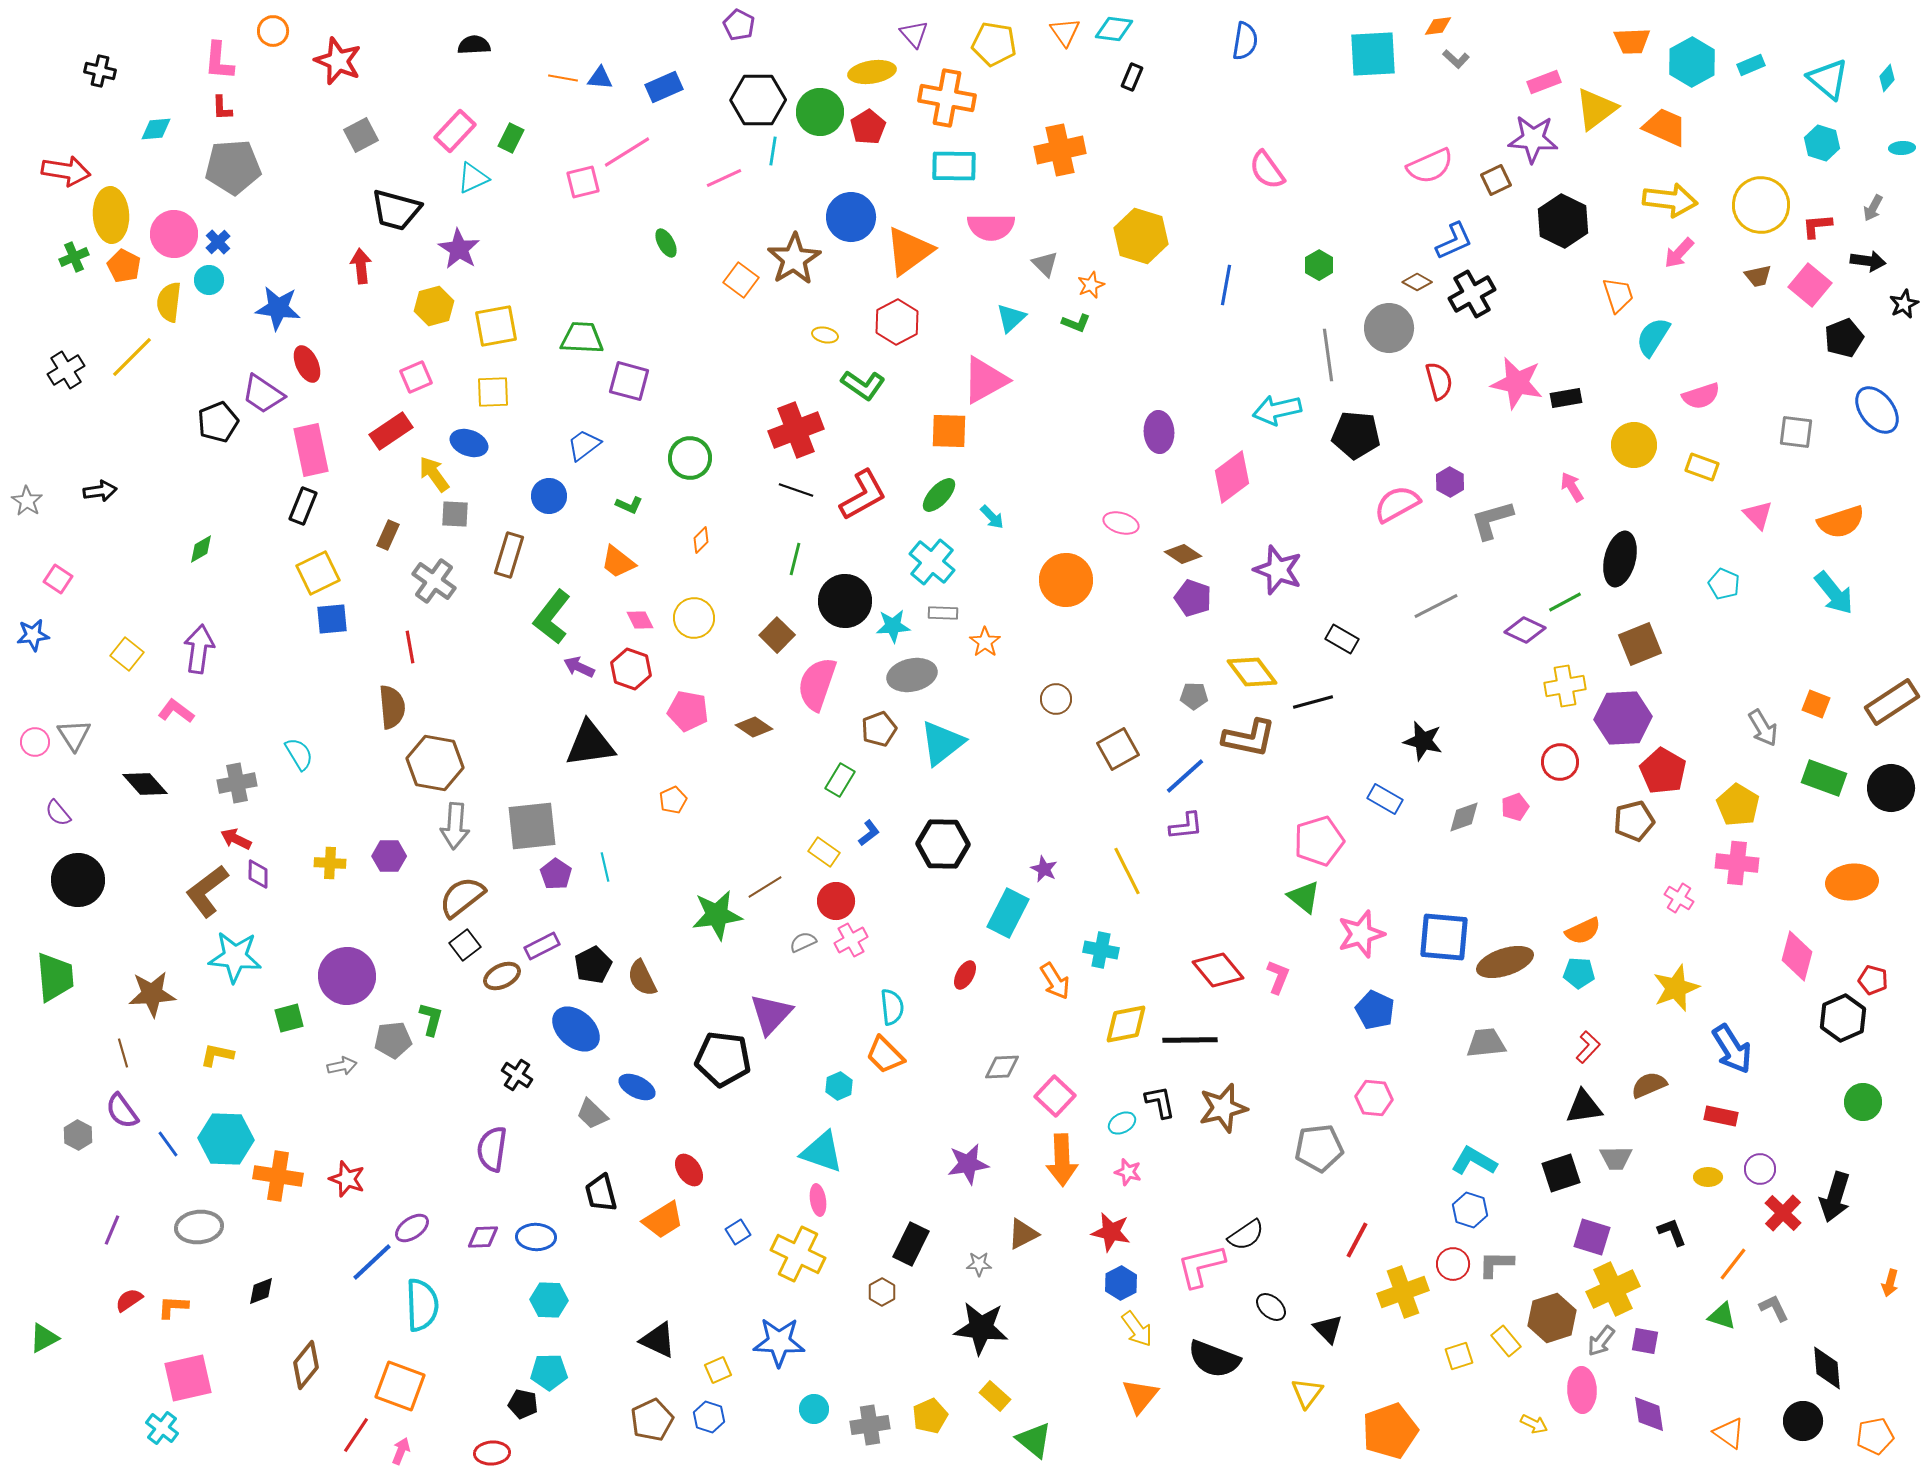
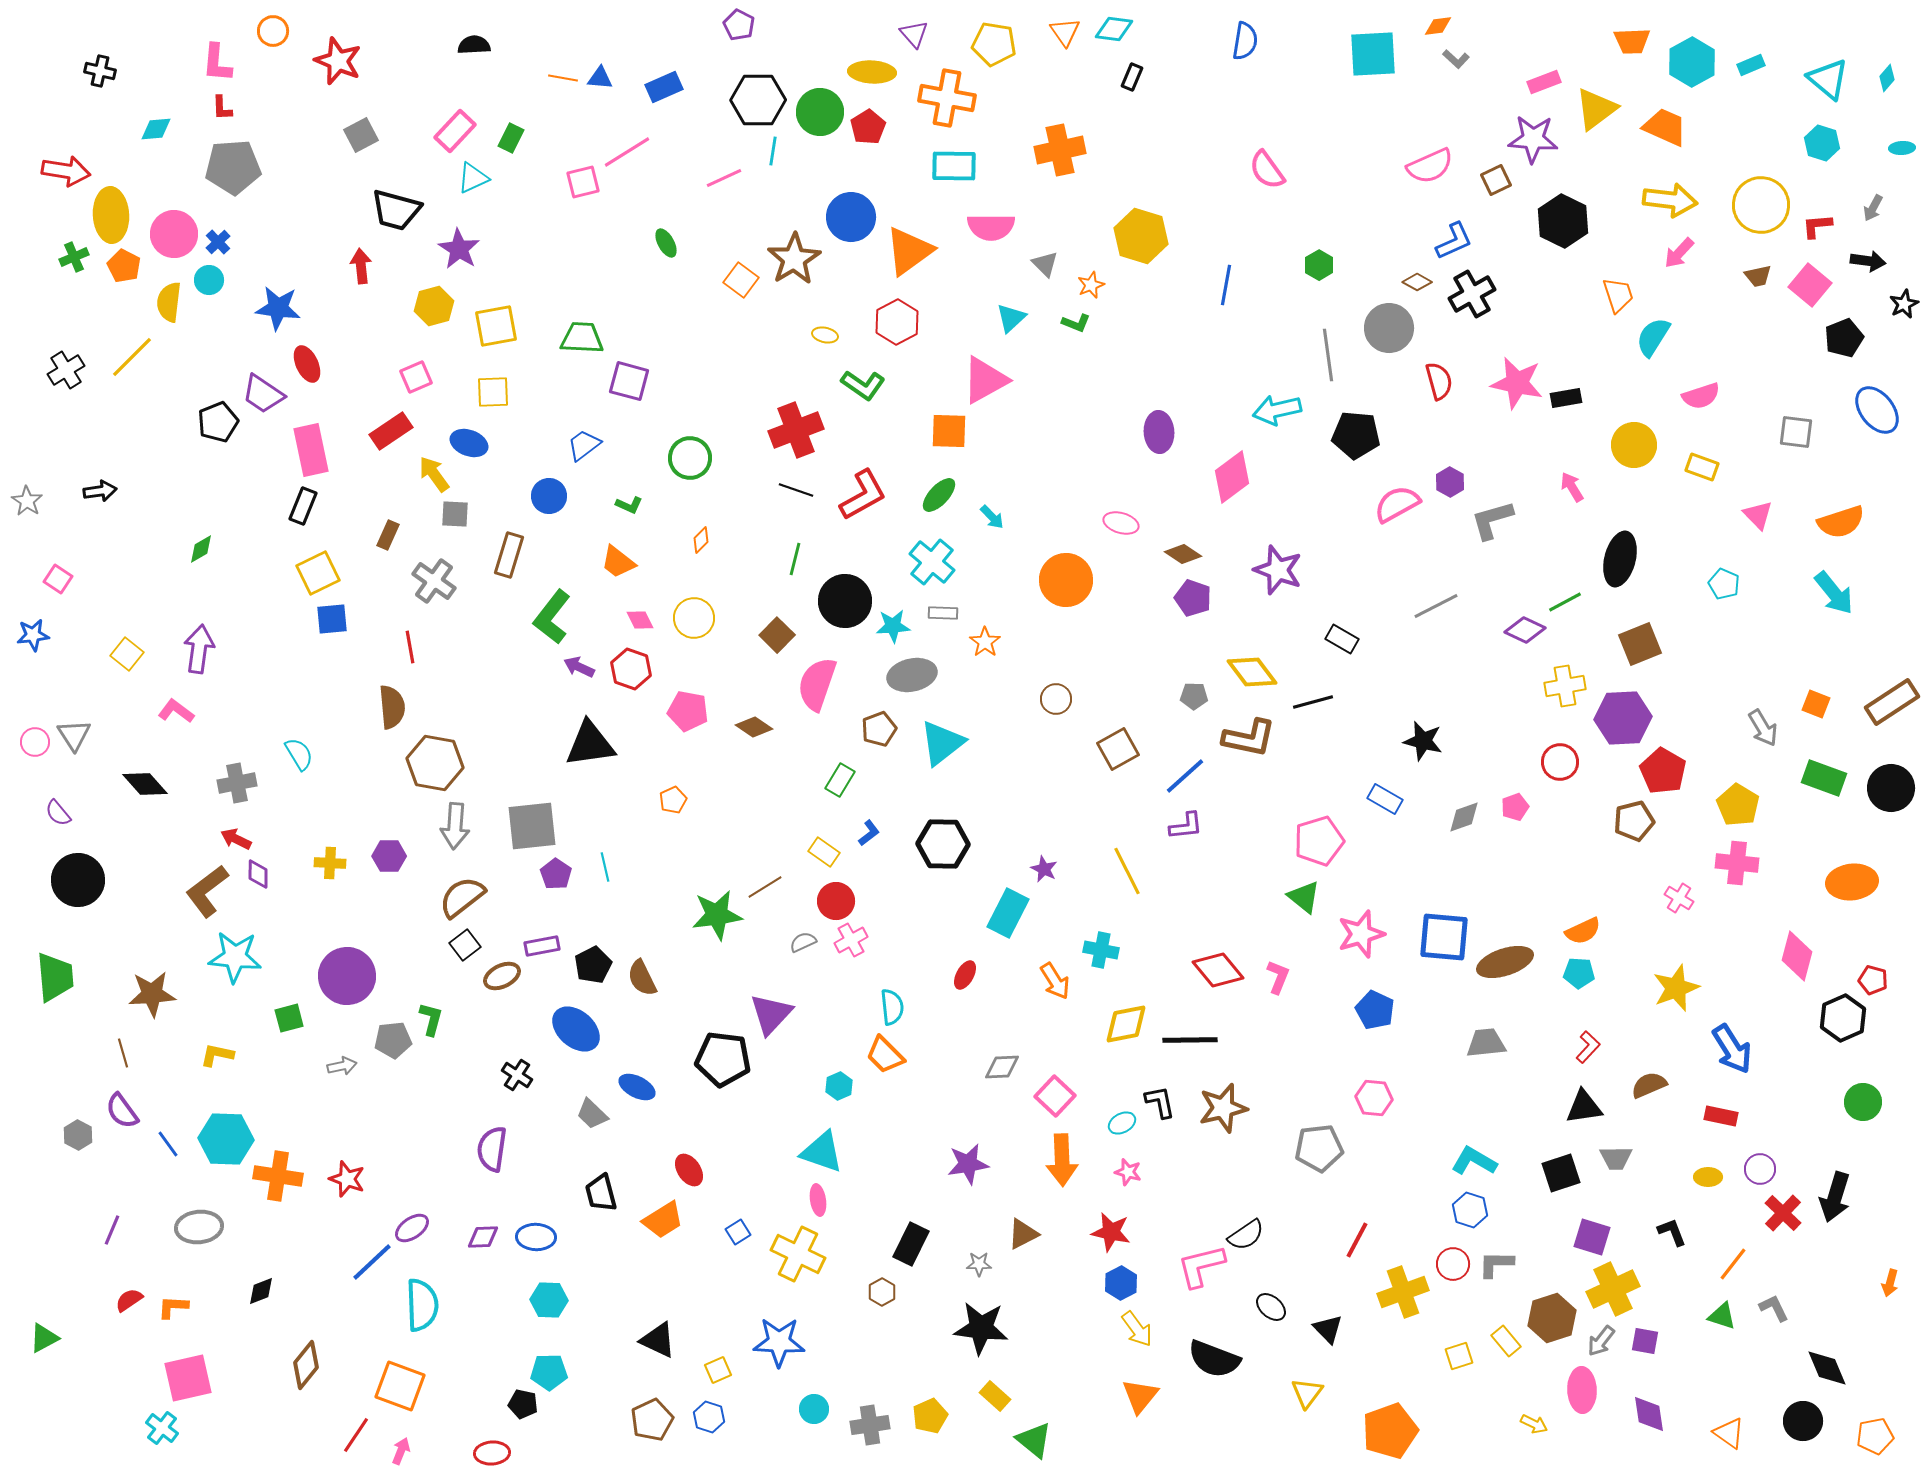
pink L-shape at (219, 61): moved 2 px left, 2 px down
yellow ellipse at (872, 72): rotated 12 degrees clockwise
purple rectangle at (542, 946): rotated 16 degrees clockwise
black diamond at (1827, 1368): rotated 18 degrees counterclockwise
